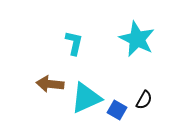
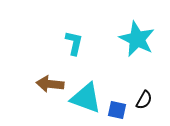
cyan triangle: rotated 44 degrees clockwise
blue square: rotated 18 degrees counterclockwise
